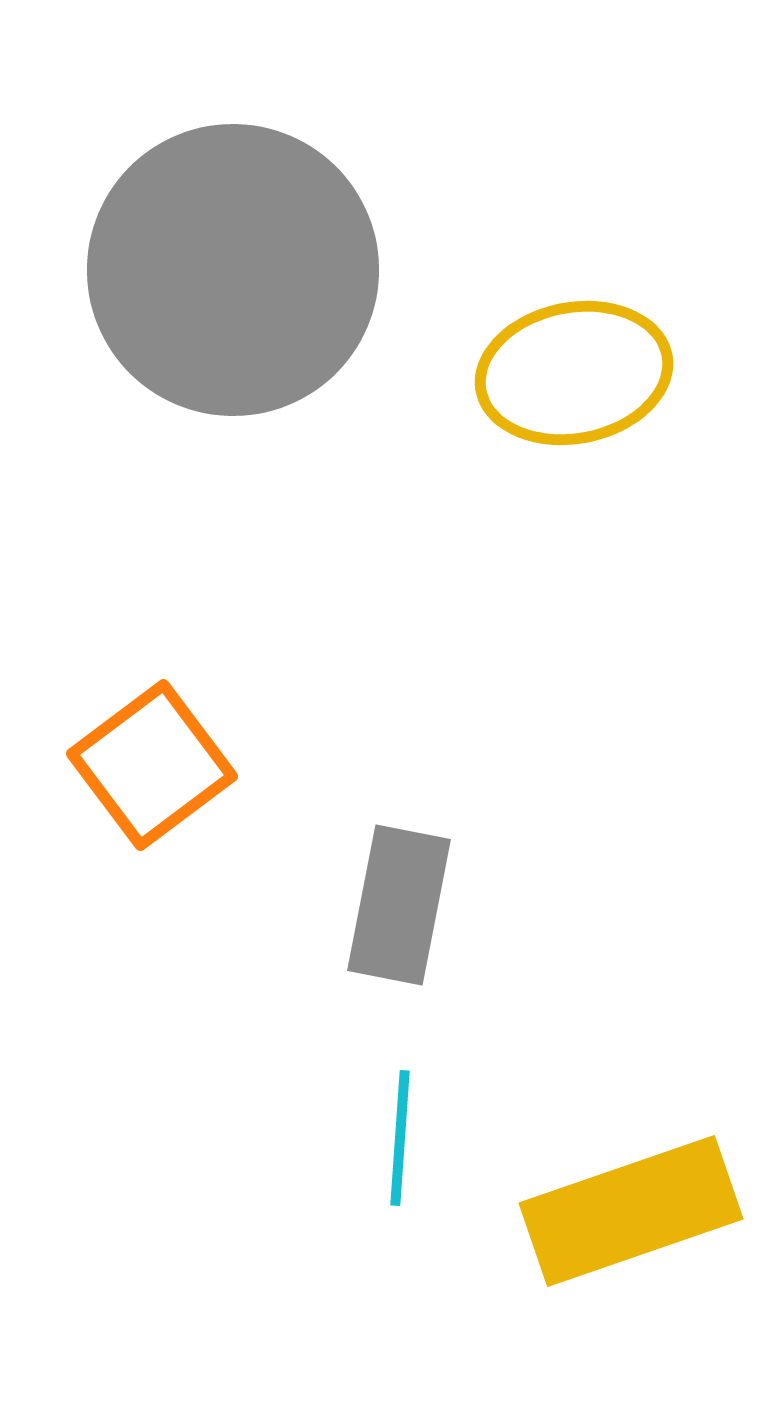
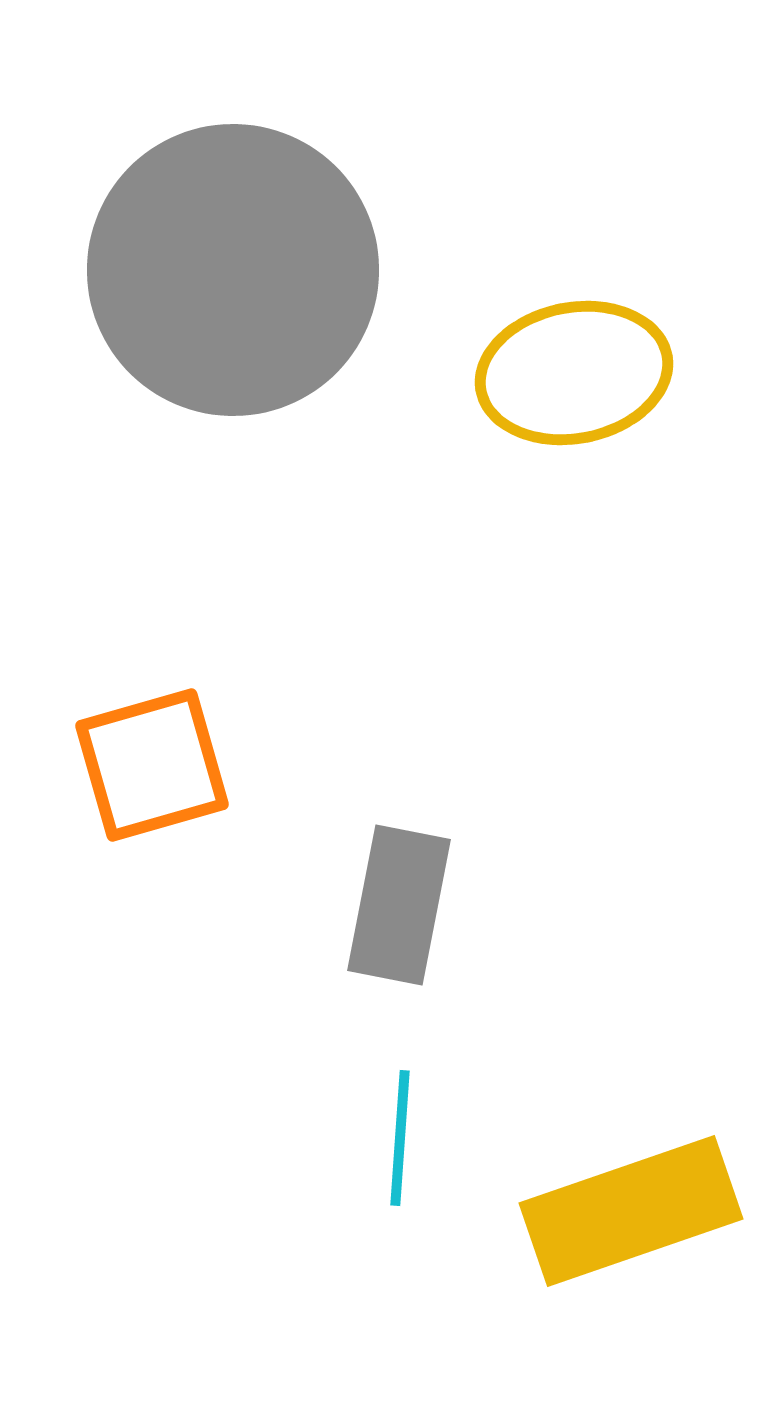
orange square: rotated 21 degrees clockwise
